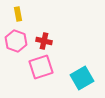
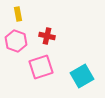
red cross: moved 3 px right, 5 px up
cyan square: moved 2 px up
